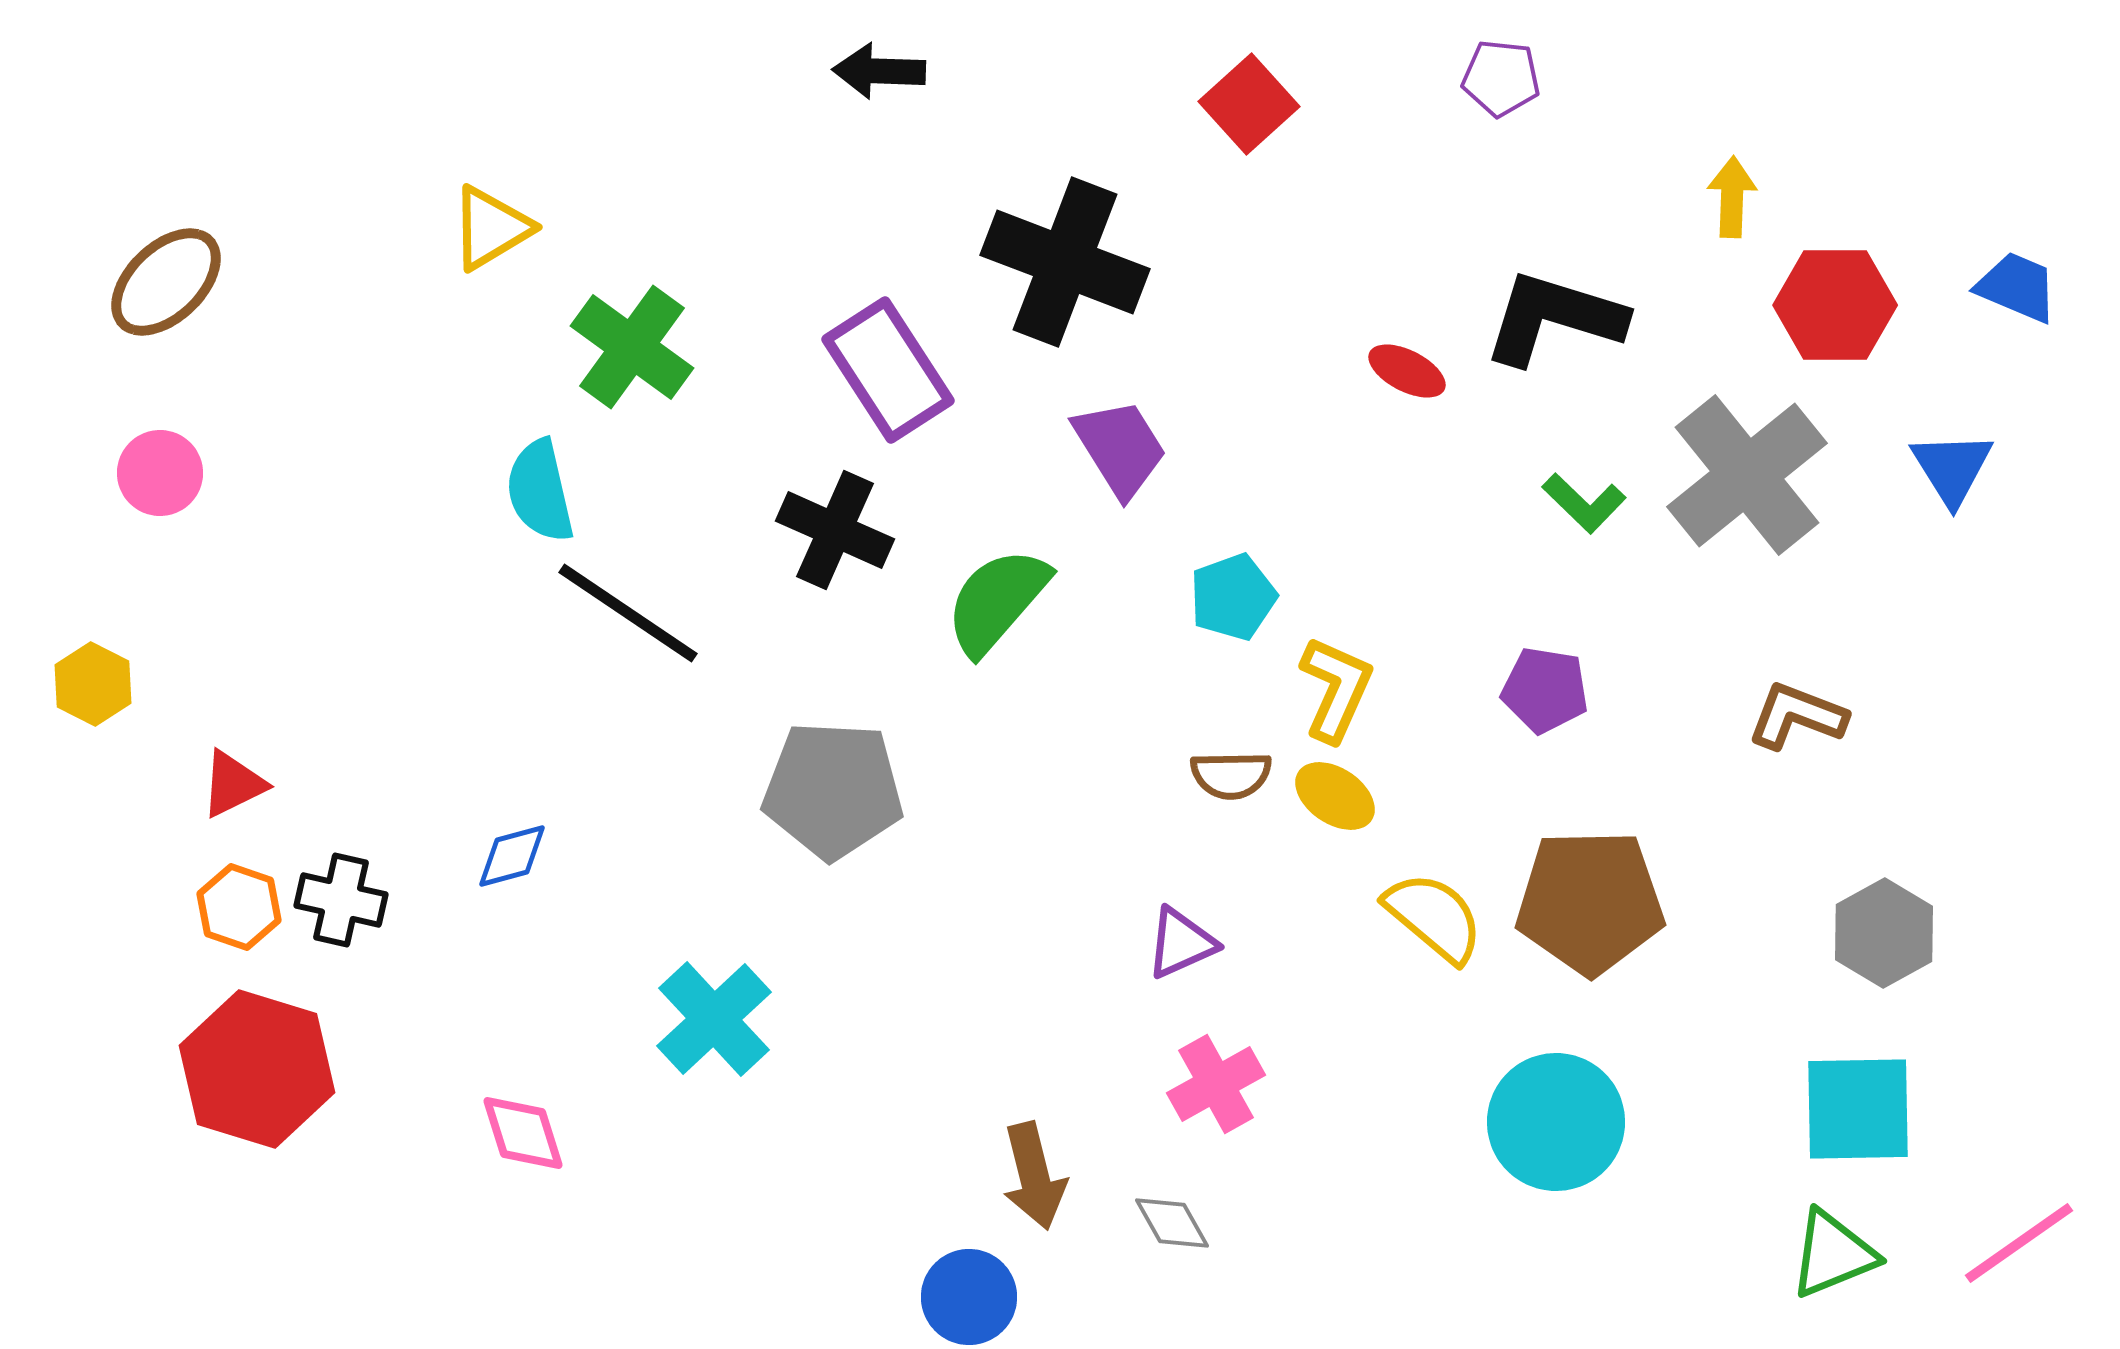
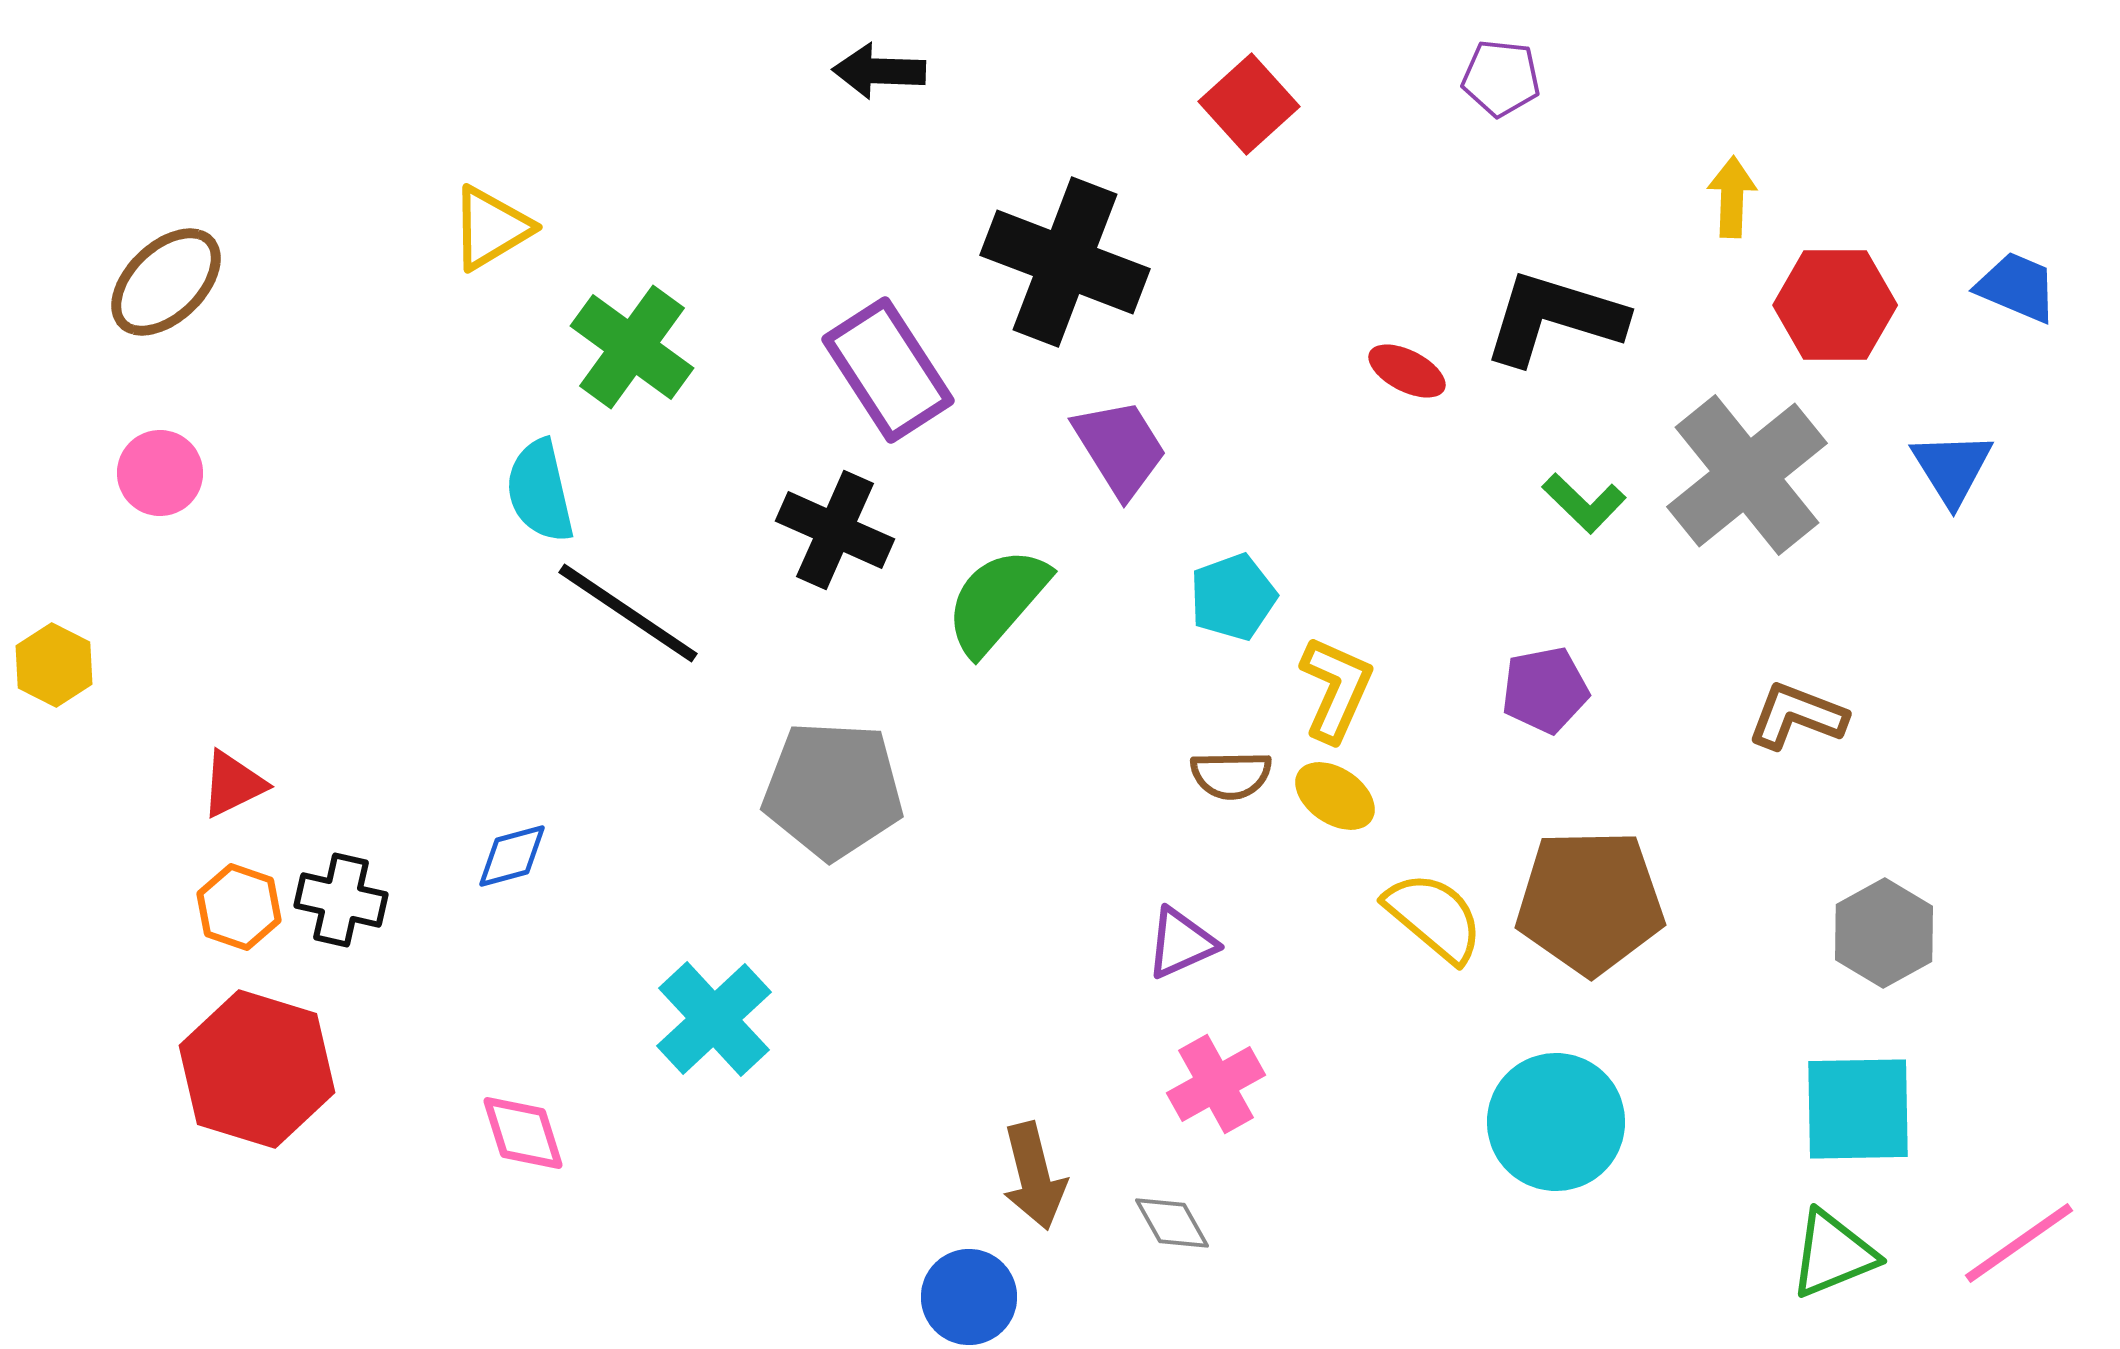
yellow hexagon at (93, 684): moved 39 px left, 19 px up
purple pentagon at (1545, 690): rotated 20 degrees counterclockwise
